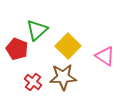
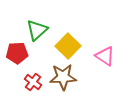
red pentagon: moved 4 px down; rotated 25 degrees counterclockwise
